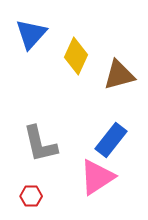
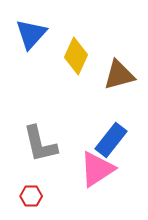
pink triangle: moved 8 px up
